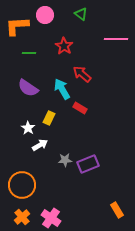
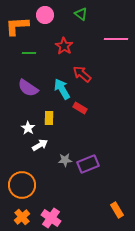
yellow rectangle: rotated 24 degrees counterclockwise
